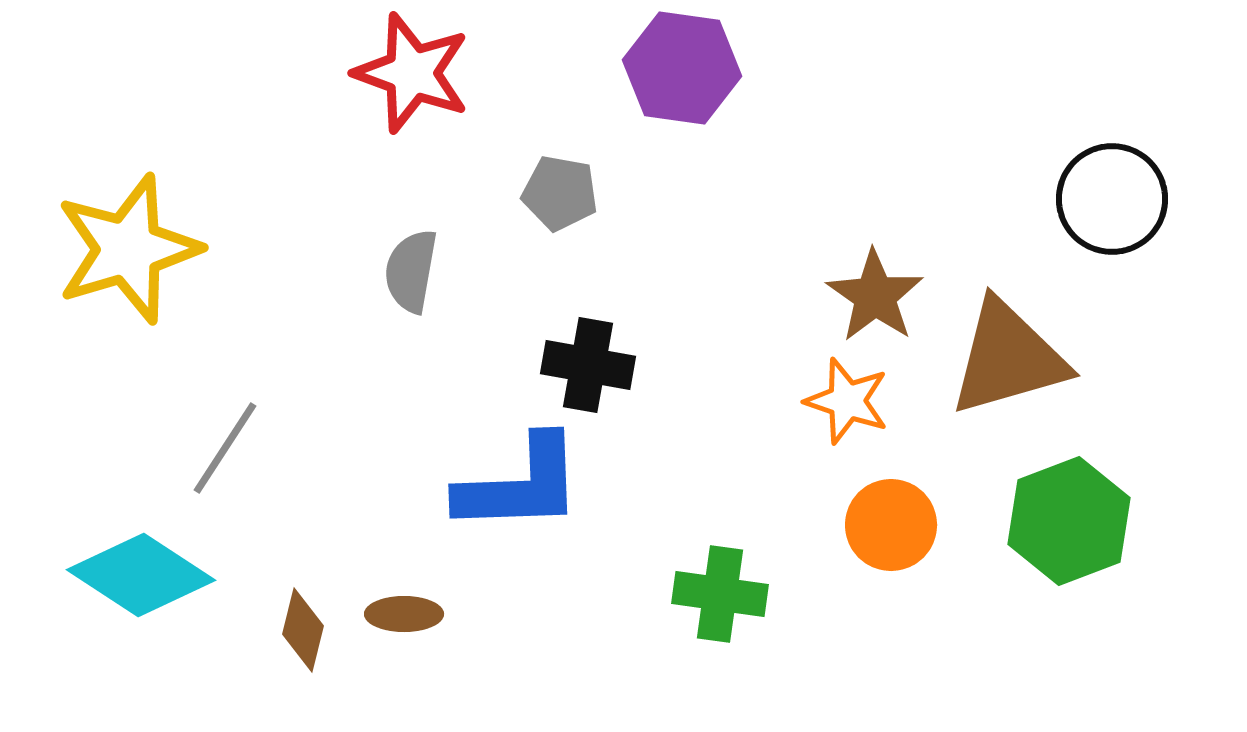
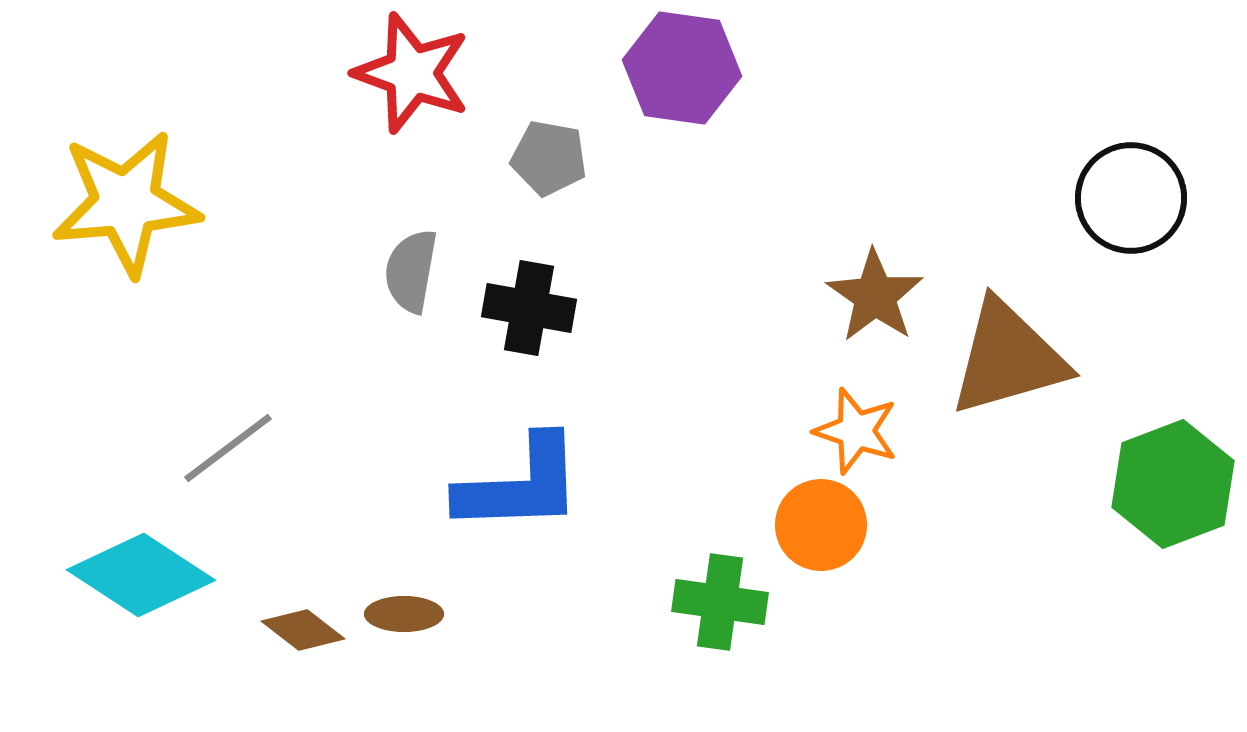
gray pentagon: moved 11 px left, 35 px up
black circle: moved 19 px right, 1 px up
yellow star: moved 2 px left, 46 px up; rotated 12 degrees clockwise
black cross: moved 59 px left, 57 px up
orange star: moved 9 px right, 30 px down
gray line: moved 3 px right; rotated 20 degrees clockwise
green hexagon: moved 104 px right, 37 px up
orange circle: moved 70 px left
green cross: moved 8 px down
brown diamond: rotated 66 degrees counterclockwise
